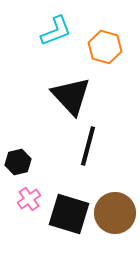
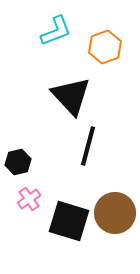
orange hexagon: rotated 24 degrees clockwise
black square: moved 7 px down
